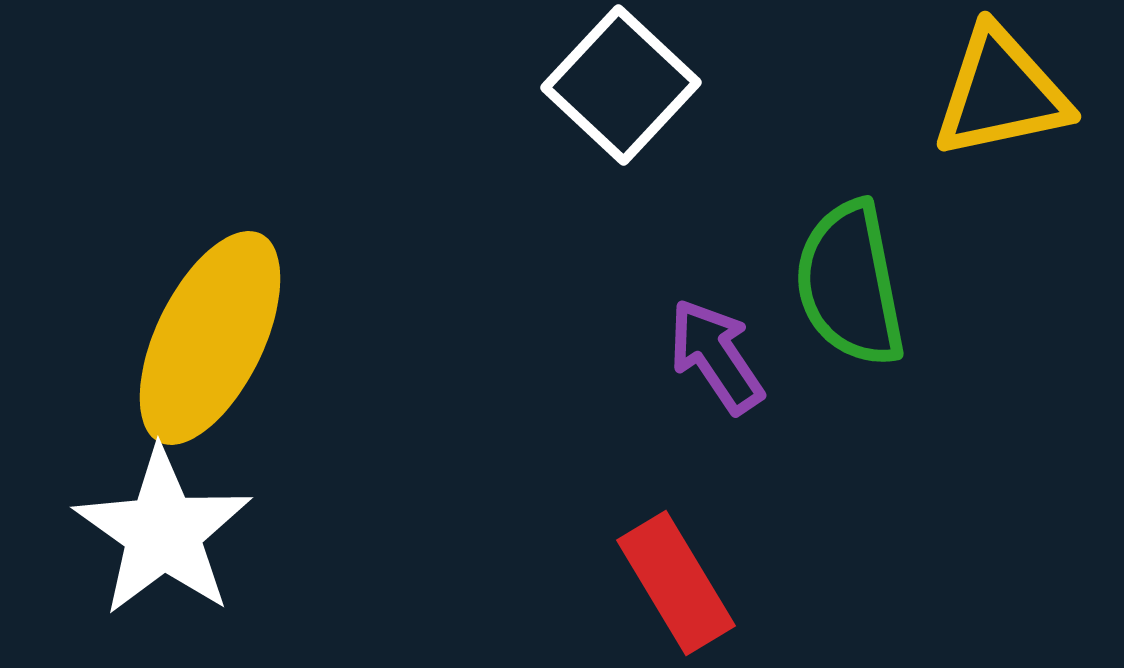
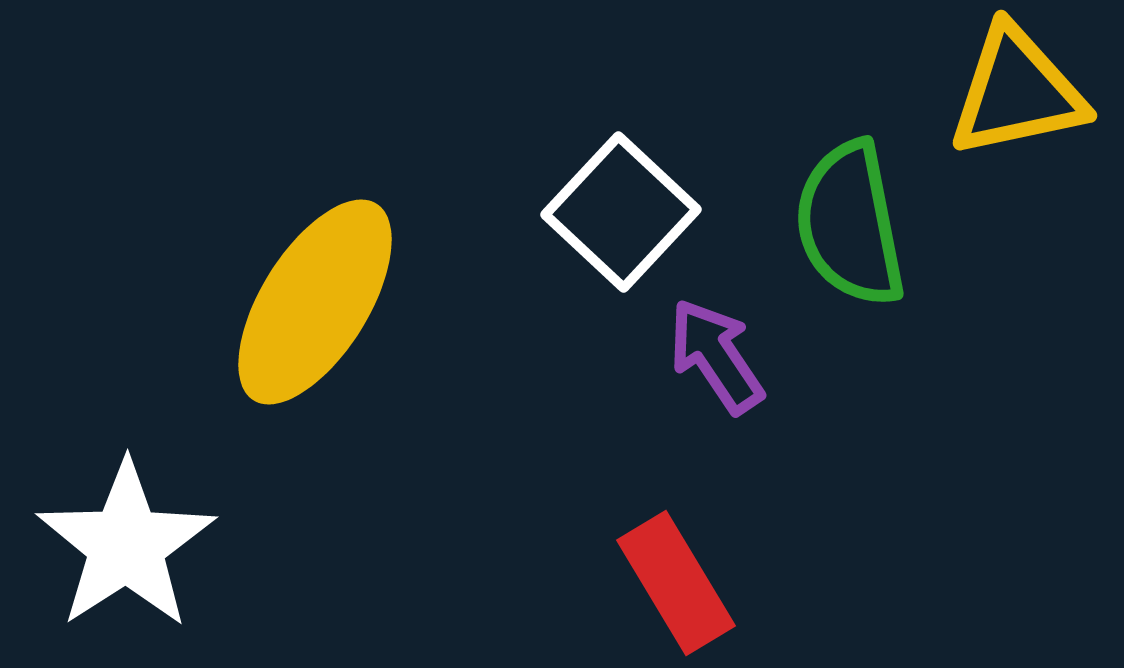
white square: moved 127 px down
yellow triangle: moved 16 px right, 1 px up
green semicircle: moved 60 px up
yellow ellipse: moved 105 px right, 36 px up; rotated 6 degrees clockwise
white star: moved 37 px left, 13 px down; rotated 4 degrees clockwise
